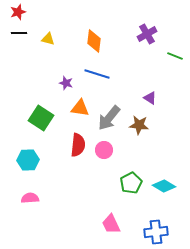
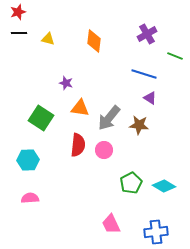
blue line: moved 47 px right
